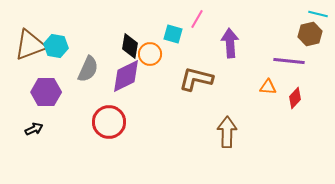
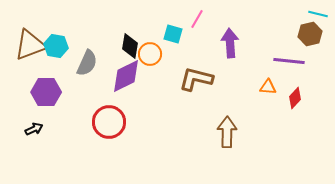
gray semicircle: moved 1 px left, 6 px up
